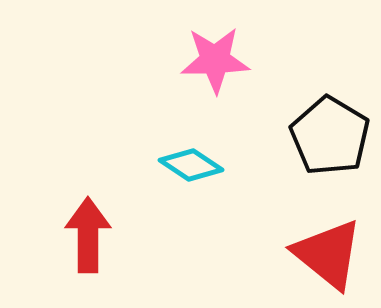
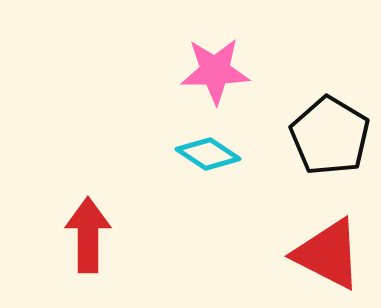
pink star: moved 11 px down
cyan diamond: moved 17 px right, 11 px up
red triangle: rotated 12 degrees counterclockwise
